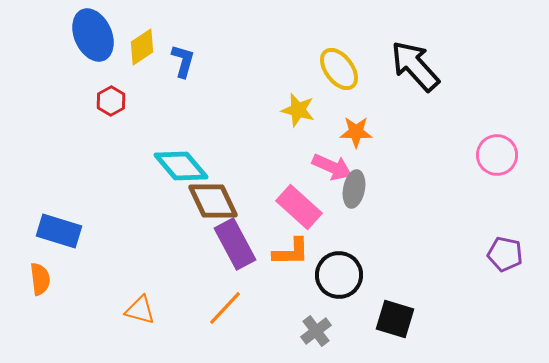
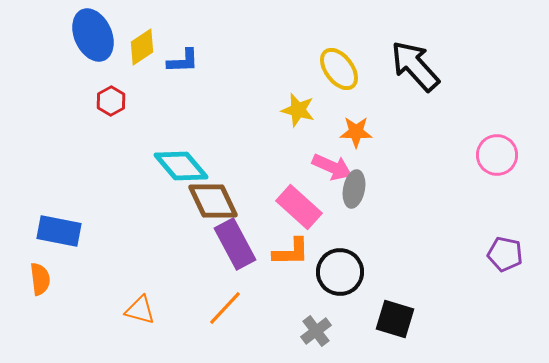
blue L-shape: rotated 72 degrees clockwise
blue rectangle: rotated 6 degrees counterclockwise
black circle: moved 1 px right, 3 px up
